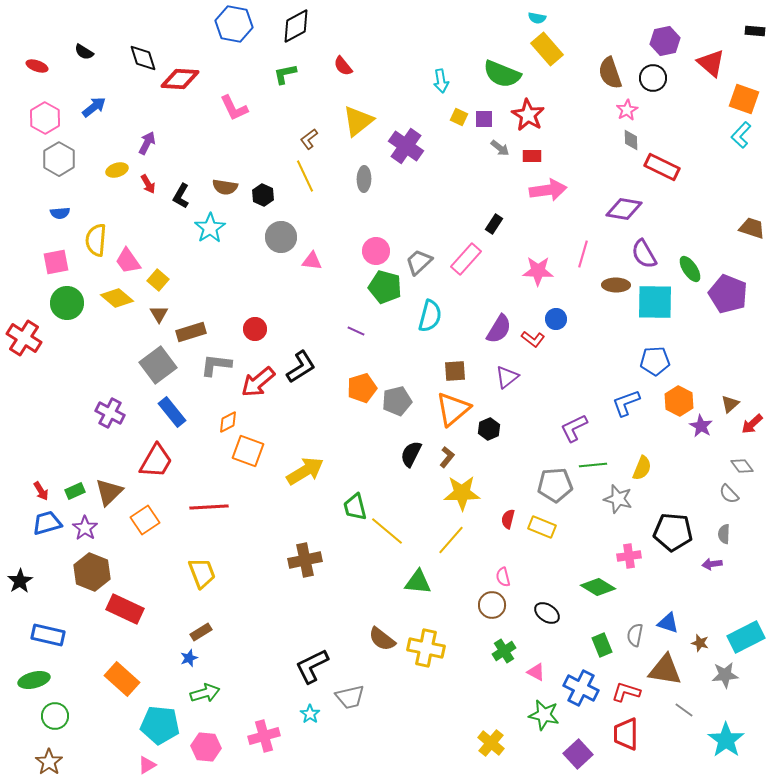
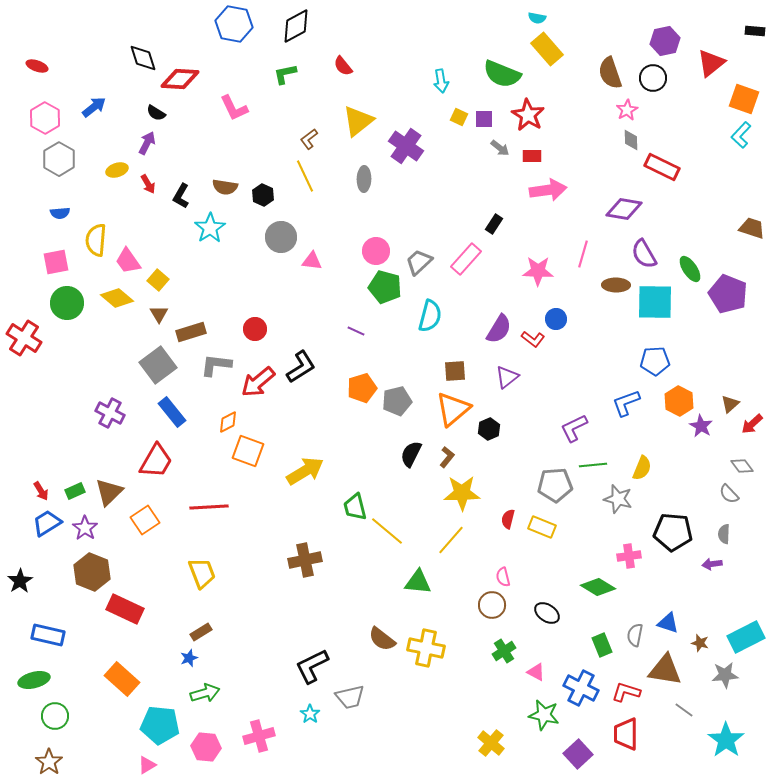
black semicircle at (84, 52): moved 72 px right, 61 px down
red triangle at (711, 63): rotated 40 degrees clockwise
blue trapezoid at (47, 523): rotated 16 degrees counterclockwise
pink cross at (264, 736): moved 5 px left
